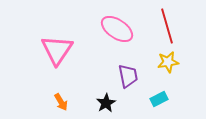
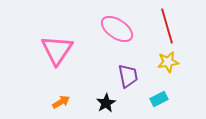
orange arrow: rotated 90 degrees counterclockwise
